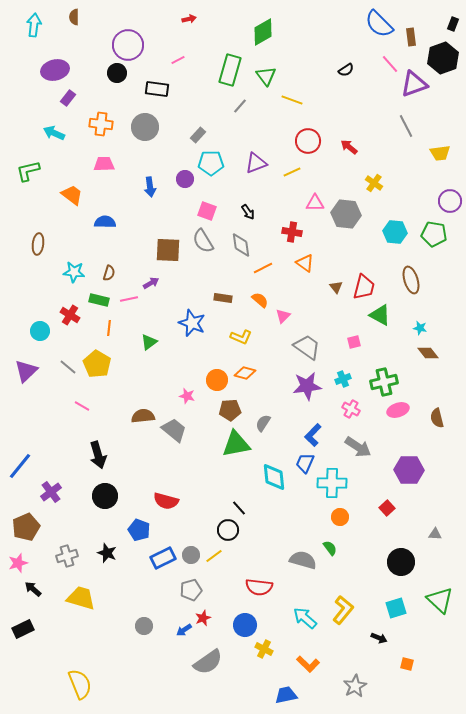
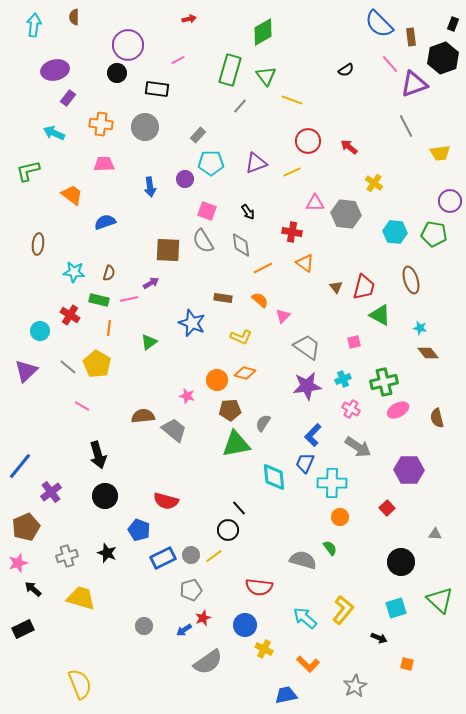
blue semicircle at (105, 222): rotated 20 degrees counterclockwise
pink ellipse at (398, 410): rotated 10 degrees counterclockwise
